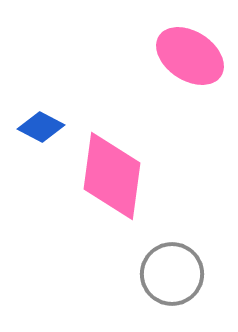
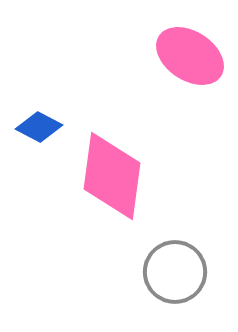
blue diamond: moved 2 px left
gray circle: moved 3 px right, 2 px up
